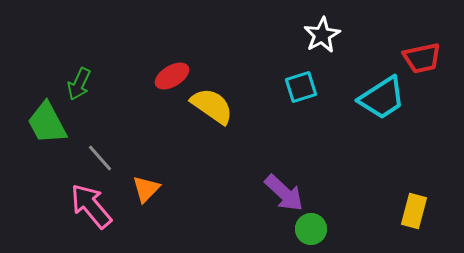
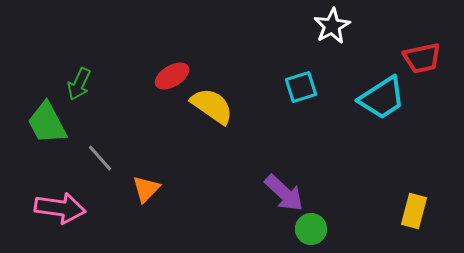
white star: moved 10 px right, 9 px up
pink arrow: moved 31 px left, 2 px down; rotated 138 degrees clockwise
